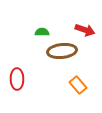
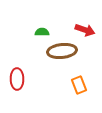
orange rectangle: moved 1 px right; rotated 18 degrees clockwise
